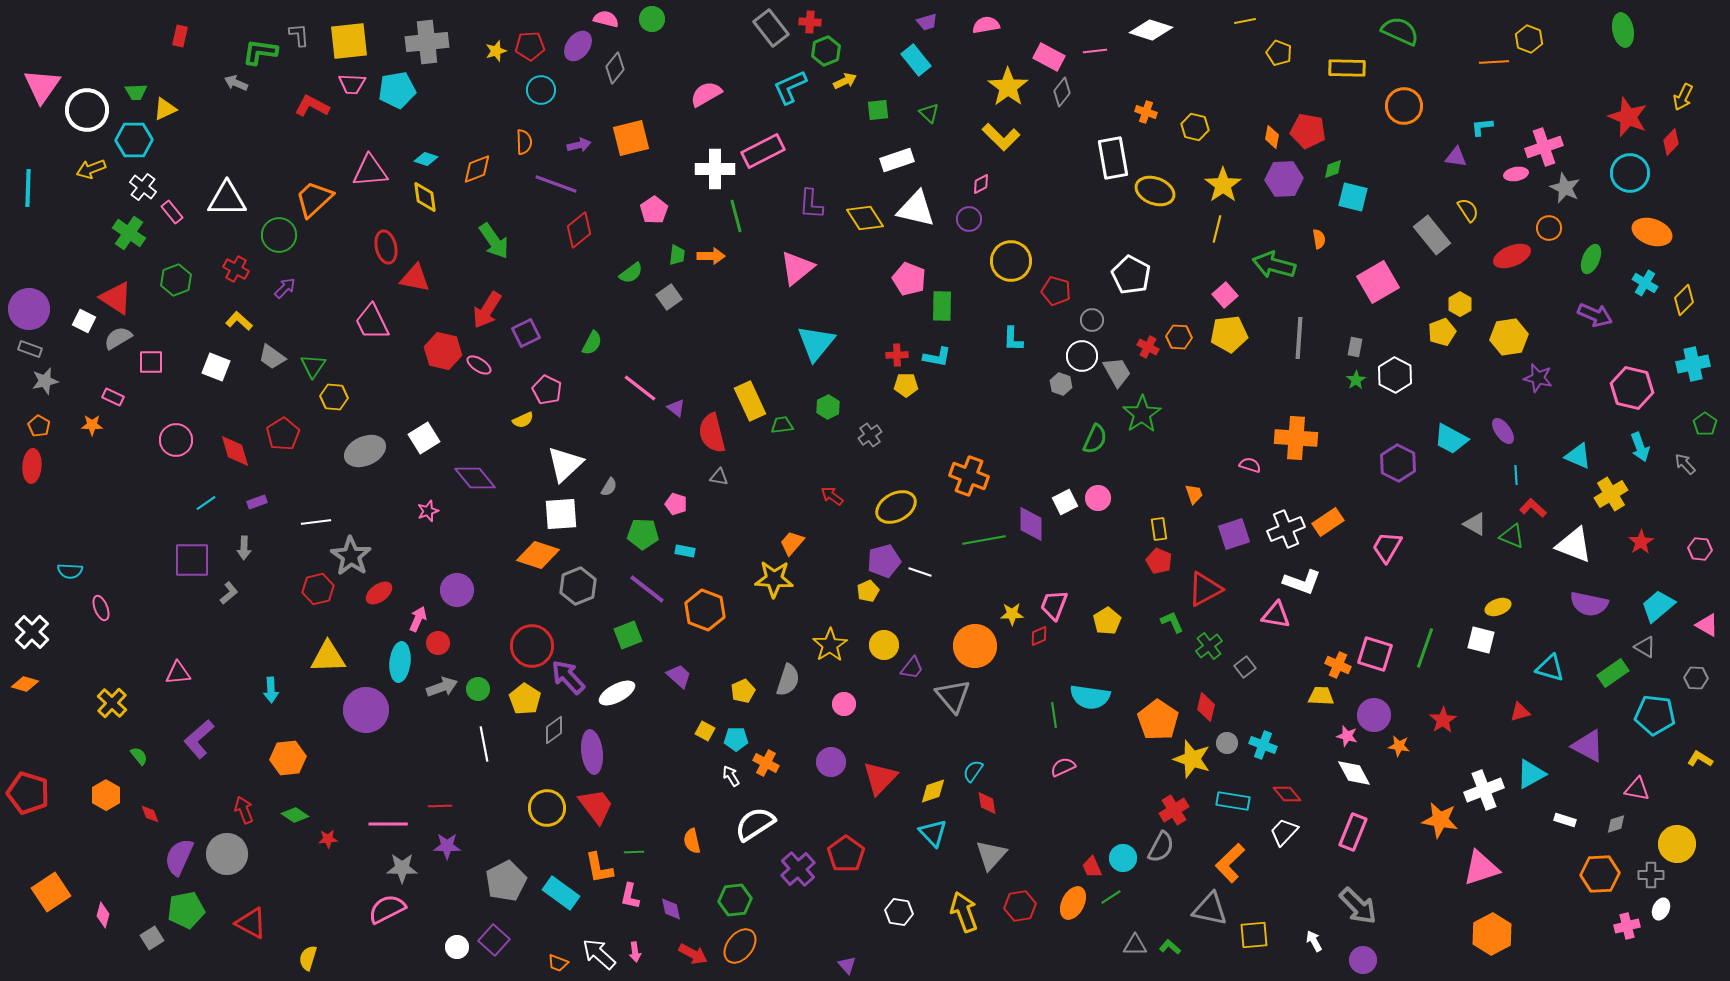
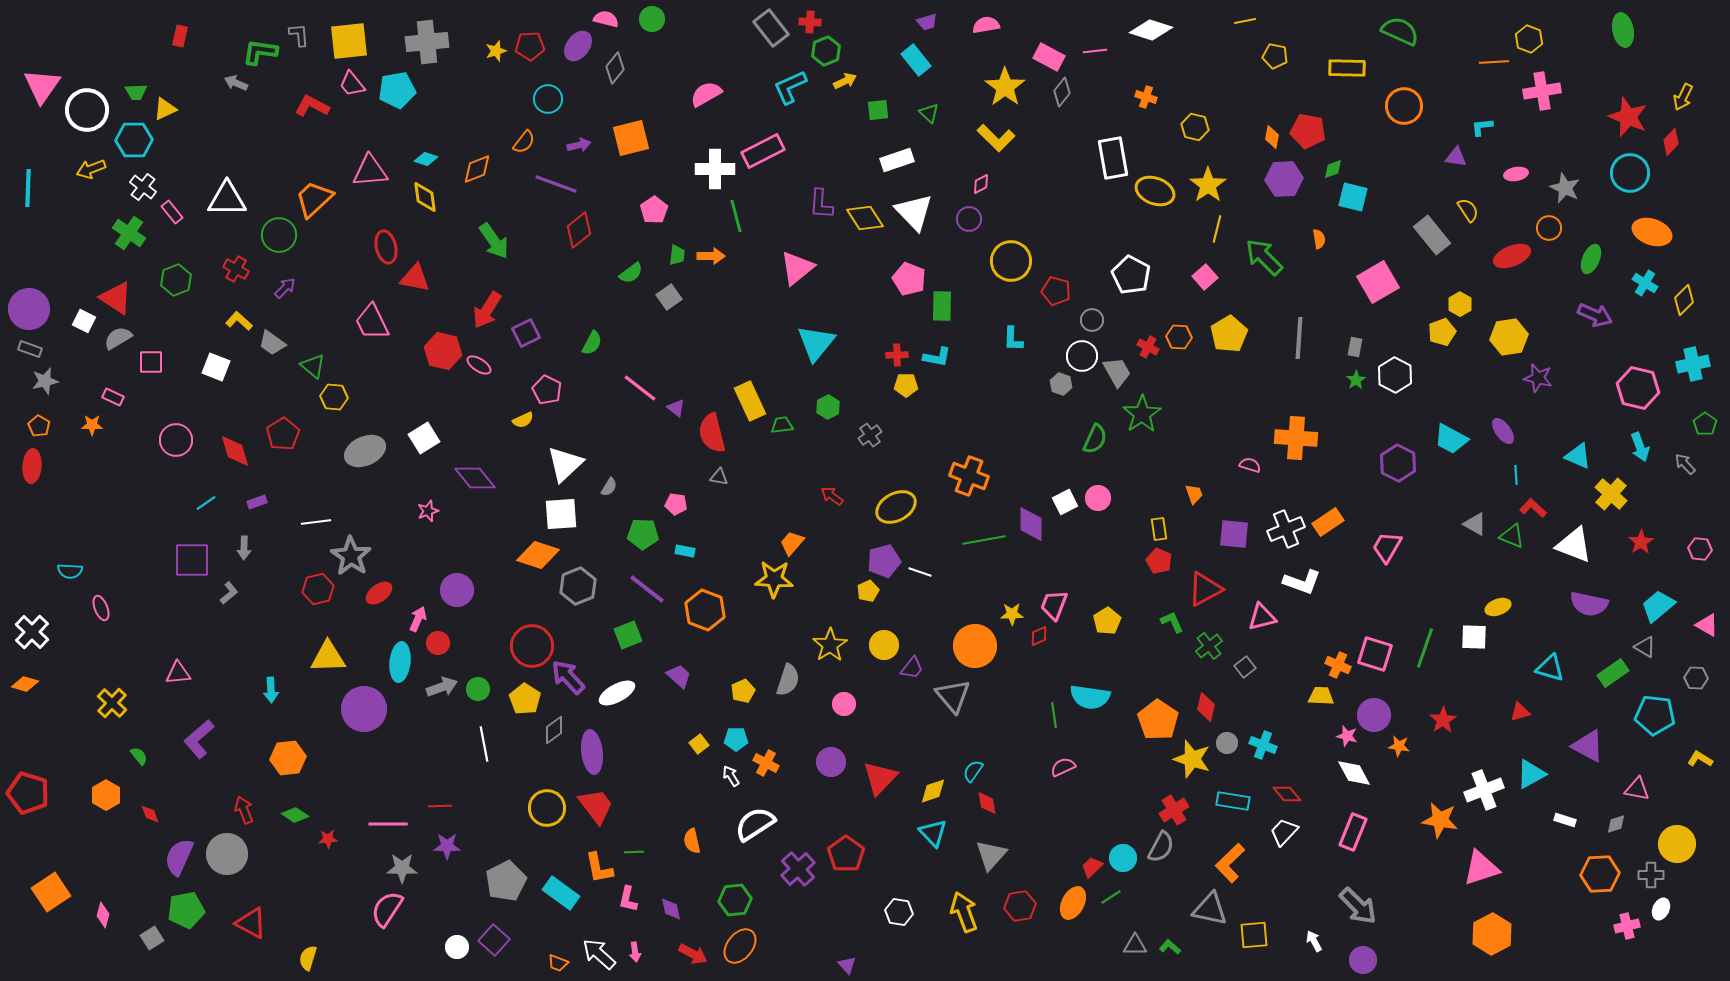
yellow pentagon at (1279, 53): moved 4 px left, 3 px down; rotated 10 degrees counterclockwise
pink trapezoid at (352, 84): rotated 48 degrees clockwise
yellow star at (1008, 87): moved 3 px left
cyan circle at (541, 90): moved 7 px right, 9 px down
orange cross at (1146, 112): moved 15 px up
yellow L-shape at (1001, 137): moved 5 px left, 1 px down
orange semicircle at (524, 142): rotated 40 degrees clockwise
pink cross at (1544, 147): moved 2 px left, 56 px up; rotated 9 degrees clockwise
yellow star at (1223, 185): moved 15 px left
purple L-shape at (811, 204): moved 10 px right
white triangle at (916, 209): moved 2 px left, 3 px down; rotated 33 degrees clockwise
green arrow at (1274, 265): moved 10 px left, 8 px up; rotated 30 degrees clockwise
pink square at (1225, 295): moved 20 px left, 18 px up
yellow pentagon at (1229, 334): rotated 24 degrees counterclockwise
gray trapezoid at (272, 357): moved 14 px up
green triangle at (313, 366): rotated 24 degrees counterclockwise
pink hexagon at (1632, 388): moved 6 px right
yellow cross at (1611, 494): rotated 16 degrees counterclockwise
pink pentagon at (676, 504): rotated 10 degrees counterclockwise
purple square at (1234, 534): rotated 24 degrees clockwise
pink triangle at (1276, 615): moved 14 px left, 2 px down; rotated 24 degrees counterclockwise
white square at (1481, 640): moved 7 px left, 3 px up; rotated 12 degrees counterclockwise
purple circle at (366, 710): moved 2 px left, 1 px up
yellow square at (705, 731): moved 6 px left, 13 px down; rotated 24 degrees clockwise
red trapezoid at (1092, 867): rotated 70 degrees clockwise
pink L-shape at (630, 896): moved 2 px left, 3 px down
pink semicircle at (387, 909): rotated 30 degrees counterclockwise
